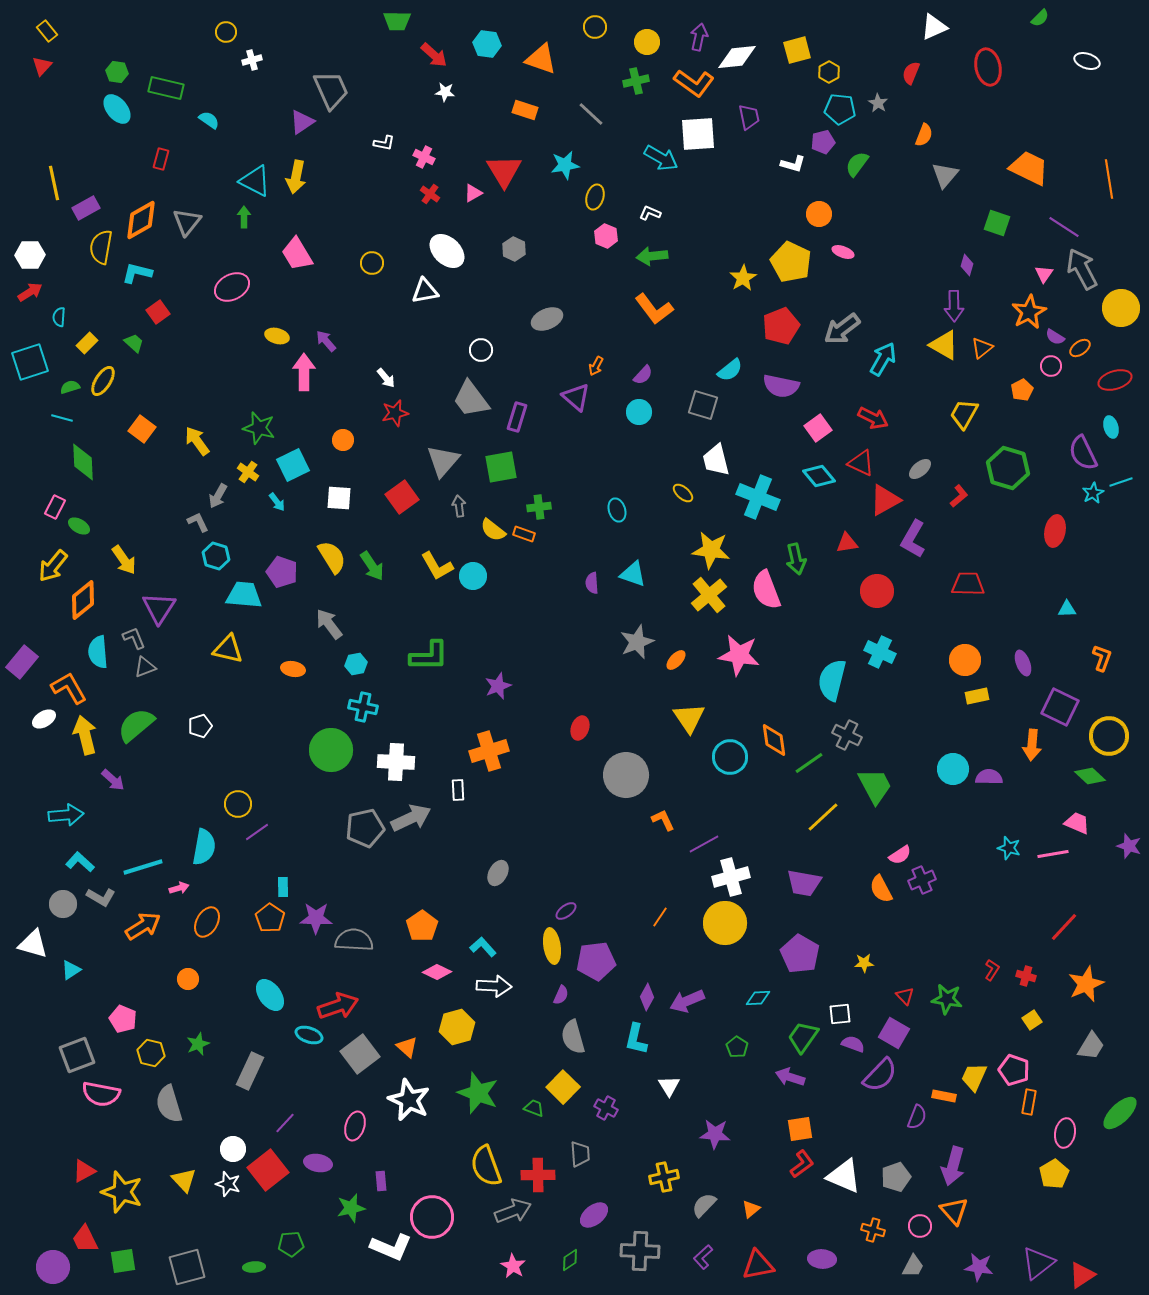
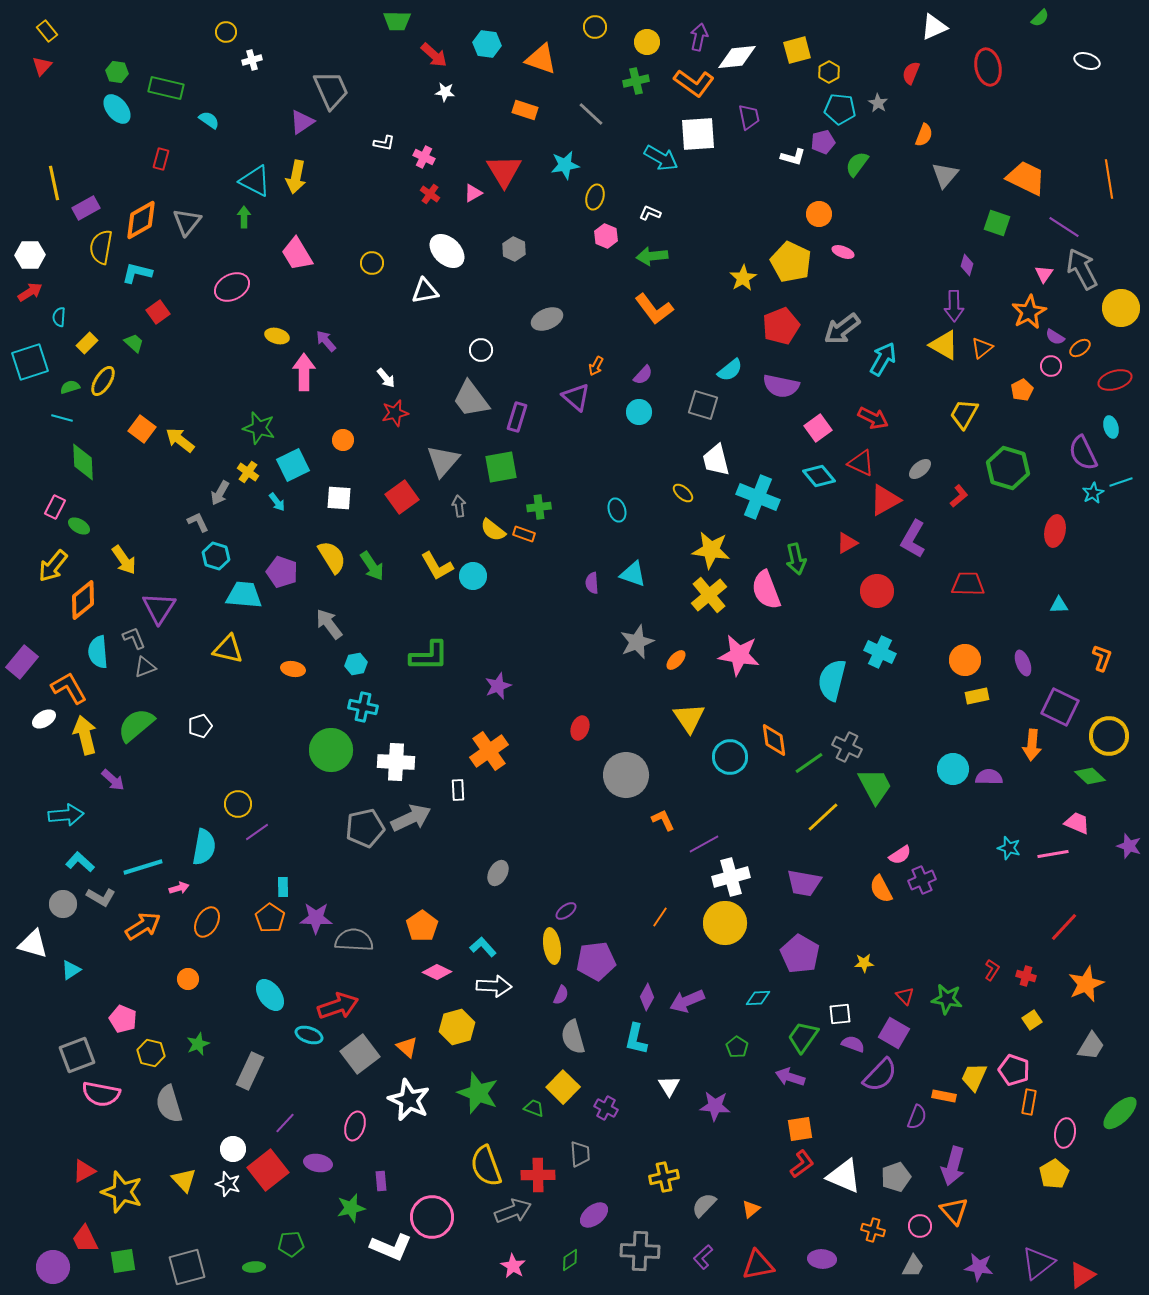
white L-shape at (793, 164): moved 7 px up
orange trapezoid at (1029, 168): moved 3 px left, 10 px down
yellow arrow at (197, 441): moved 17 px left, 1 px up; rotated 16 degrees counterclockwise
gray arrow at (218, 496): moved 2 px right, 3 px up
red triangle at (847, 543): rotated 20 degrees counterclockwise
cyan triangle at (1067, 609): moved 8 px left, 4 px up
gray cross at (847, 735): moved 12 px down
orange cross at (489, 751): rotated 18 degrees counterclockwise
purple star at (715, 1134): moved 28 px up
